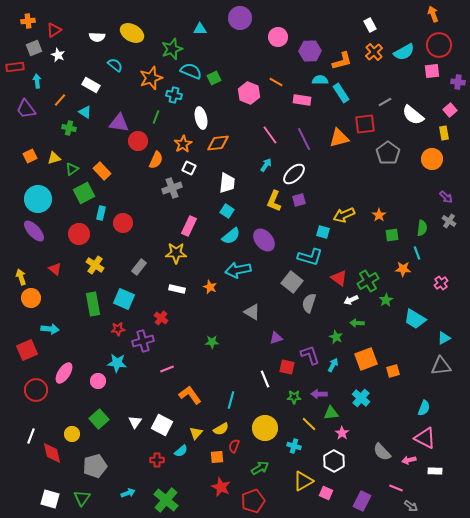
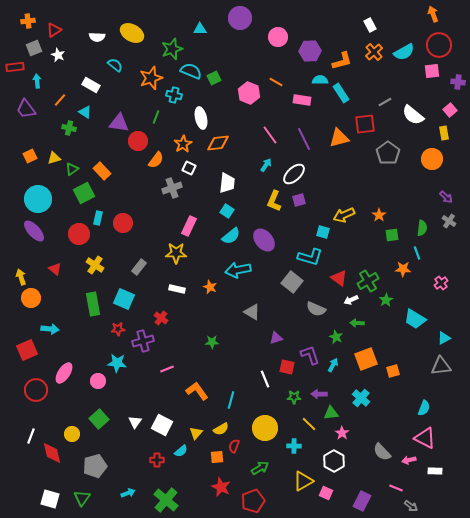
orange semicircle at (156, 160): rotated 12 degrees clockwise
cyan rectangle at (101, 213): moved 3 px left, 5 px down
gray semicircle at (309, 303): moved 7 px right, 6 px down; rotated 84 degrees counterclockwise
orange L-shape at (190, 395): moved 7 px right, 4 px up
cyan cross at (294, 446): rotated 16 degrees counterclockwise
